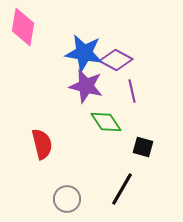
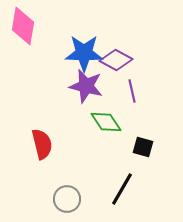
pink diamond: moved 1 px up
blue star: rotated 9 degrees counterclockwise
